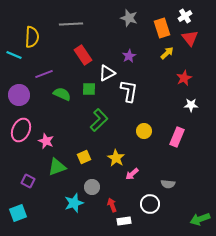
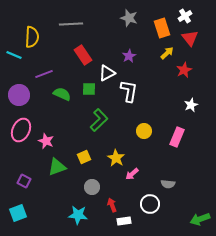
red star: moved 8 px up
white star: rotated 24 degrees counterclockwise
purple square: moved 4 px left
cyan star: moved 4 px right, 12 px down; rotated 24 degrees clockwise
